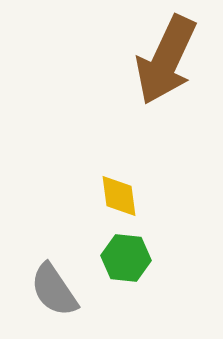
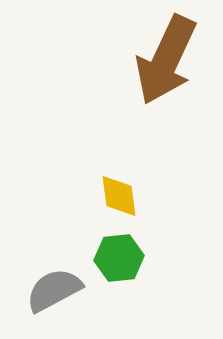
green hexagon: moved 7 px left; rotated 12 degrees counterclockwise
gray semicircle: rotated 96 degrees clockwise
